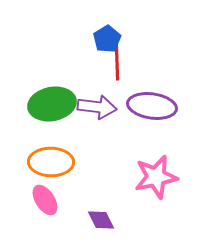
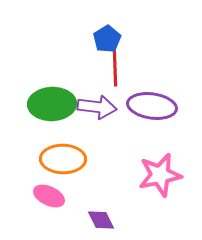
red line: moved 2 px left, 6 px down
green ellipse: rotated 9 degrees clockwise
orange ellipse: moved 12 px right, 3 px up
pink star: moved 4 px right, 2 px up
pink ellipse: moved 4 px right, 4 px up; rotated 32 degrees counterclockwise
